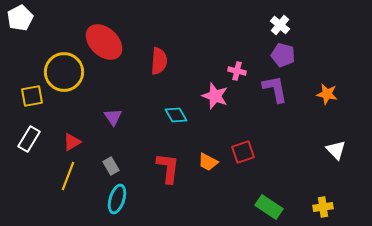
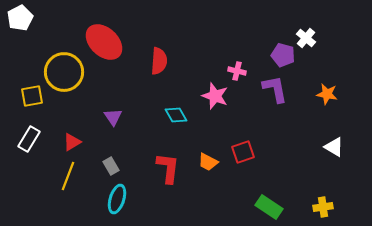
white cross: moved 26 px right, 13 px down
white triangle: moved 2 px left, 3 px up; rotated 15 degrees counterclockwise
